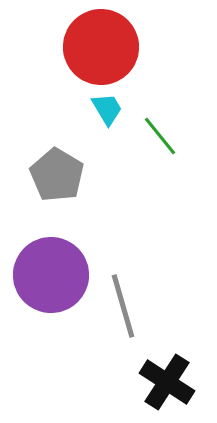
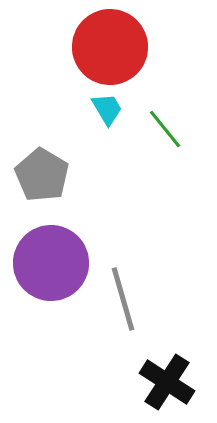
red circle: moved 9 px right
green line: moved 5 px right, 7 px up
gray pentagon: moved 15 px left
purple circle: moved 12 px up
gray line: moved 7 px up
